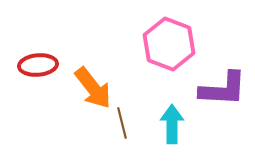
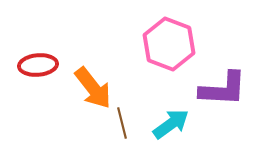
cyan arrow: moved 1 px left; rotated 54 degrees clockwise
